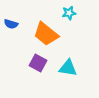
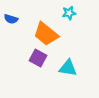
blue semicircle: moved 5 px up
purple square: moved 5 px up
